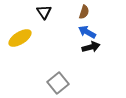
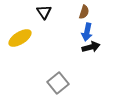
blue arrow: rotated 108 degrees counterclockwise
